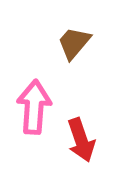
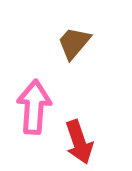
red arrow: moved 2 px left, 2 px down
